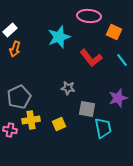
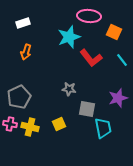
white rectangle: moved 13 px right, 7 px up; rotated 24 degrees clockwise
cyan star: moved 10 px right
orange arrow: moved 11 px right, 3 px down
gray star: moved 1 px right, 1 px down
yellow cross: moved 1 px left, 7 px down; rotated 24 degrees clockwise
pink cross: moved 6 px up
